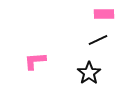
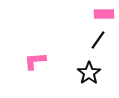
black line: rotated 30 degrees counterclockwise
